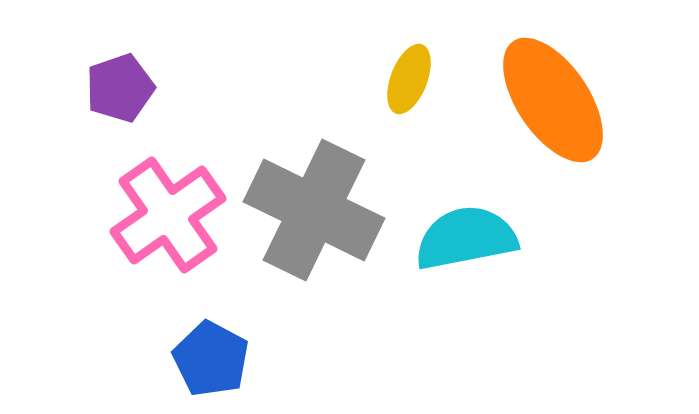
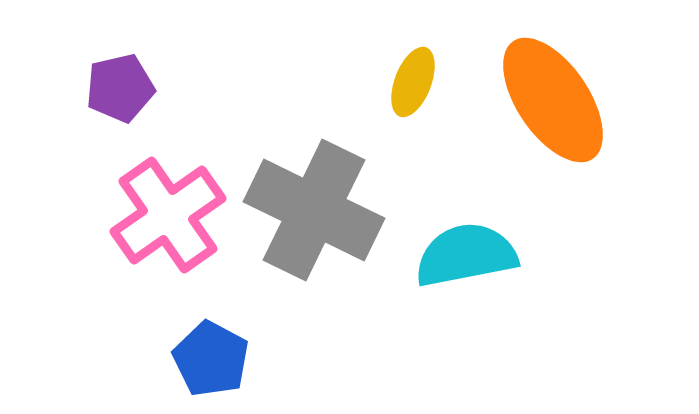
yellow ellipse: moved 4 px right, 3 px down
purple pentagon: rotated 6 degrees clockwise
cyan semicircle: moved 17 px down
